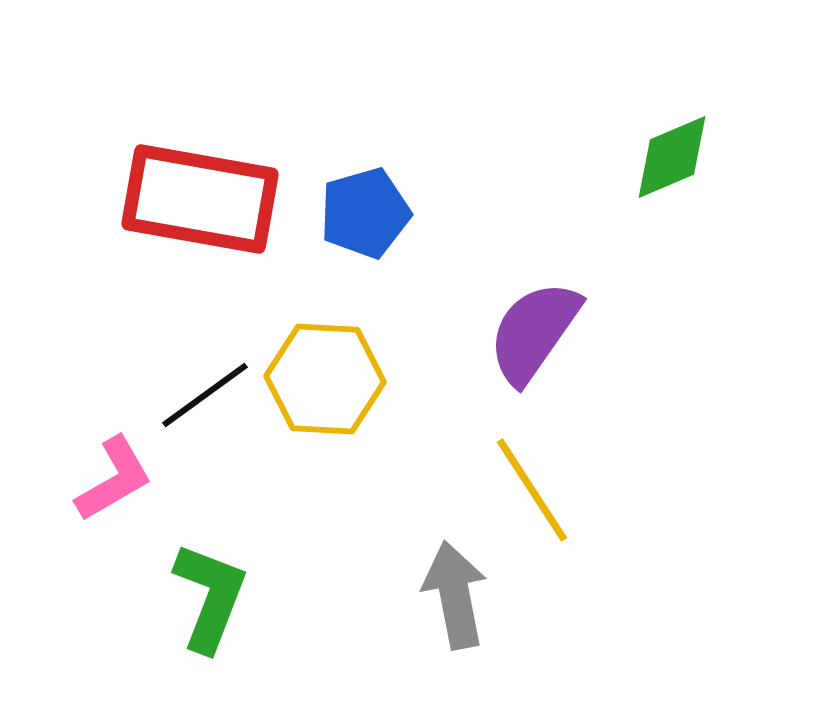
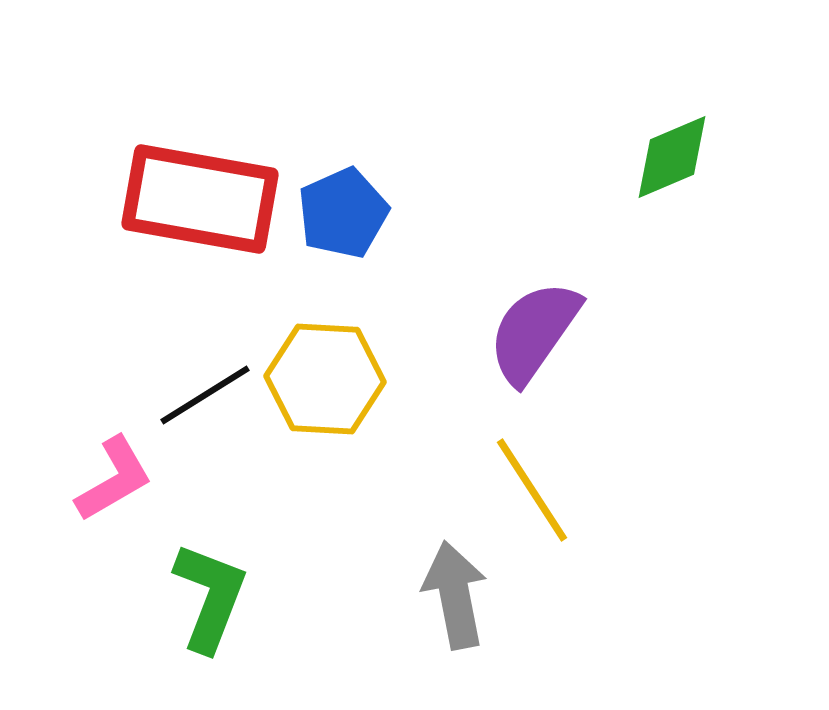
blue pentagon: moved 22 px left; rotated 8 degrees counterclockwise
black line: rotated 4 degrees clockwise
